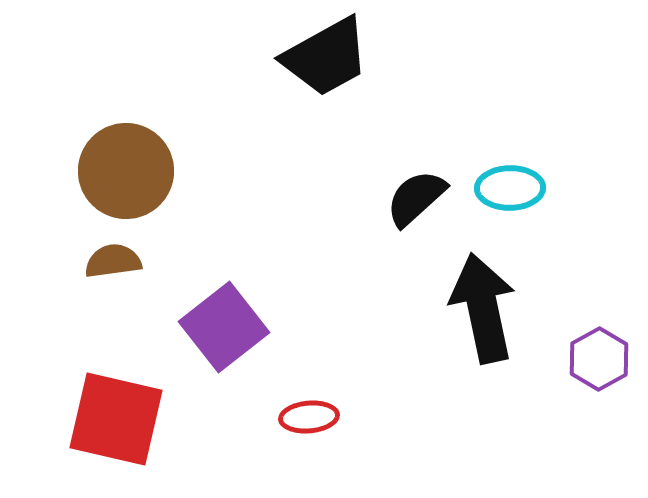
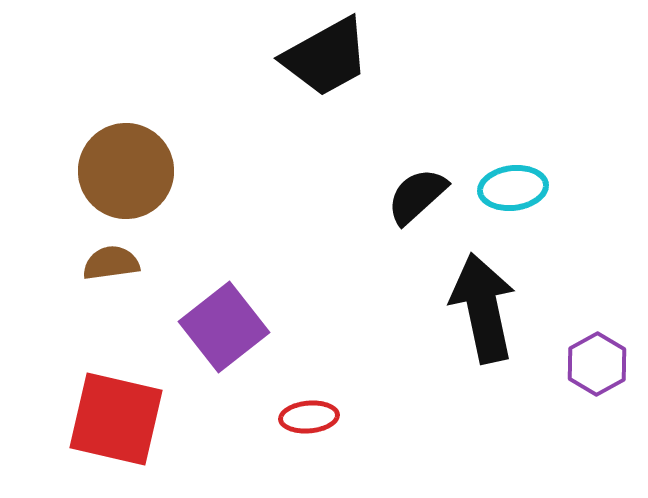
cyan ellipse: moved 3 px right; rotated 6 degrees counterclockwise
black semicircle: moved 1 px right, 2 px up
brown semicircle: moved 2 px left, 2 px down
purple hexagon: moved 2 px left, 5 px down
